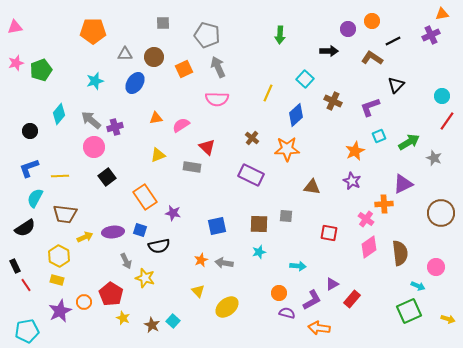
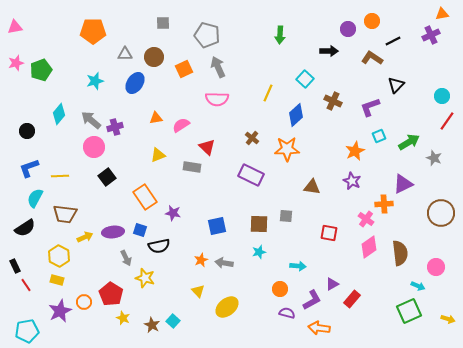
black circle at (30, 131): moved 3 px left
gray arrow at (126, 261): moved 3 px up
orange circle at (279, 293): moved 1 px right, 4 px up
